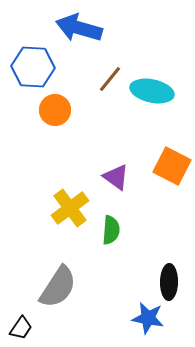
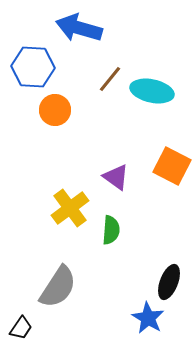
black ellipse: rotated 20 degrees clockwise
blue star: rotated 20 degrees clockwise
